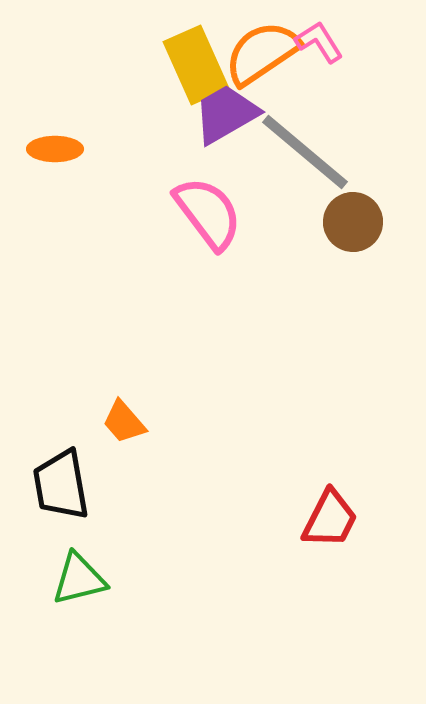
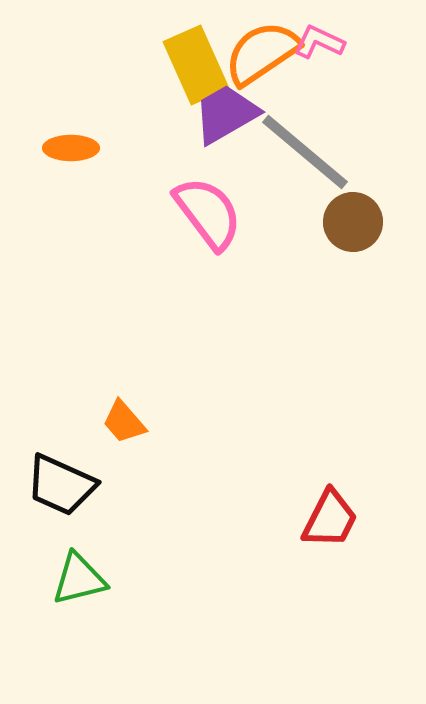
pink L-shape: rotated 33 degrees counterclockwise
orange ellipse: moved 16 px right, 1 px up
black trapezoid: rotated 56 degrees counterclockwise
